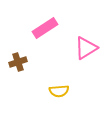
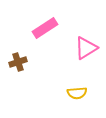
yellow semicircle: moved 18 px right, 2 px down
